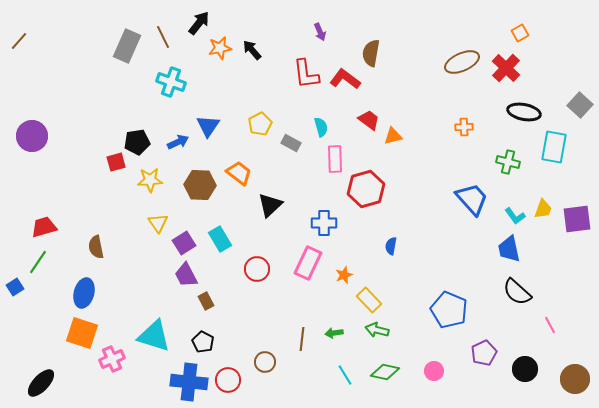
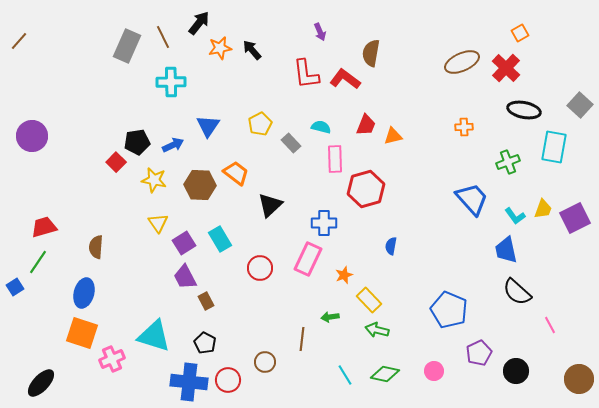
cyan cross at (171, 82): rotated 20 degrees counterclockwise
black ellipse at (524, 112): moved 2 px up
red trapezoid at (369, 120): moved 3 px left, 5 px down; rotated 75 degrees clockwise
cyan semicircle at (321, 127): rotated 60 degrees counterclockwise
blue arrow at (178, 142): moved 5 px left, 3 px down
gray rectangle at (291, 143): rotated 18 degrees clockwise
red square at (116, 162): rotated 30 degrees counterclockwise
green cross at (508, 162): rotated 35 degrees counterclockwise
orange trapezoid at (239, 173): moved 3 px left
yellow star at (150, 180): moved 4 px right; rotated 15 degrees clockwise
purple square at (577, 219): moved 2 px left, 1 px up; rotated 20 degrees counterclockwise
brown semicircle at (96, 247): rotated 15 degrees clockwise
blue trapezoid at (509, 249): moved 3 px left, 1 px down
pink rectangle at (308, 263): moved 4 px up
red circle at (257, 269): moved 3 px right, 1 px up
purple trapezoid at (186, 275): moved 1 px left, 2 px down
green arrow at (334, 333): moved 4 px left, 16 px up
black pentagon at (203, 342): moved 2 px right, 1 px down
purple pentagon at (484, 353): moved 5 px left
black circle at (525, 369): moved 9 px left, 2 px down
green diamond at (385, 372): moved 2 px down
brown circle at (575, 379): moved 4 px right
